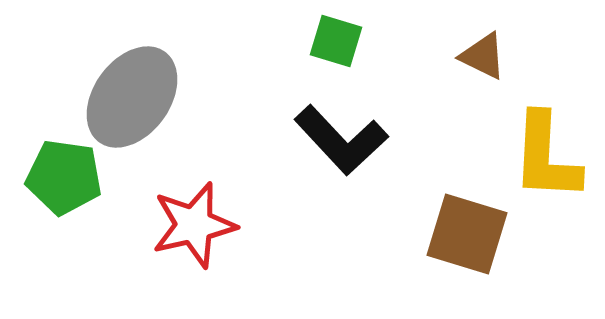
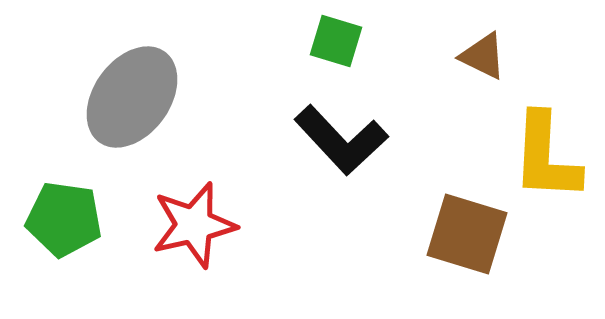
green pentagon: moved 42 px down
